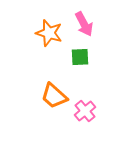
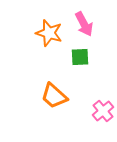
pink cross: moved 18 px right
